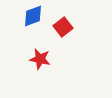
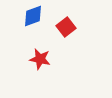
red square: moved 3 px right
